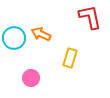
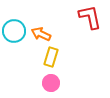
cyan circle: moved 7 px up
yellow rectangle: moved 19 px left, 1 px up
pink circle: moved 20 px right, 5 px down
